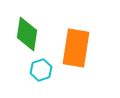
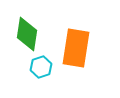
cyan hexagon: moved 3 px up
